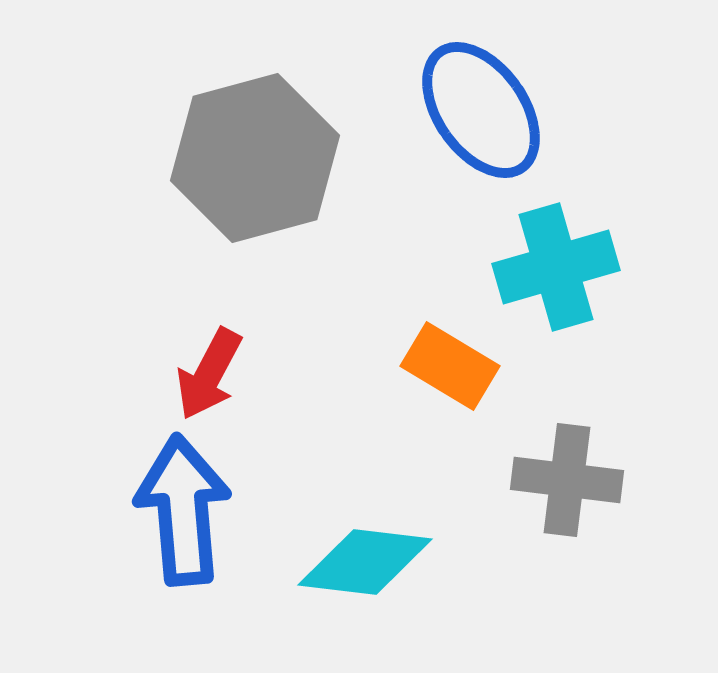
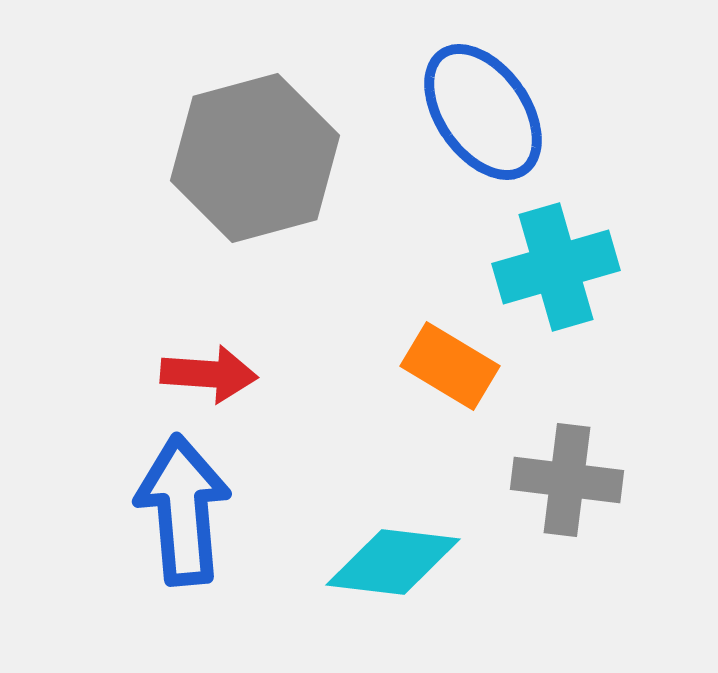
blue ellipse: moved 2 px right, 2 px down
red arrow: rotated 114 degrees counterclockwise
cyan diamond: moved 28 px right
